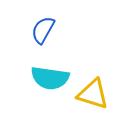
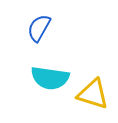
blue semicircle: moved 4 px left, 2 px up
